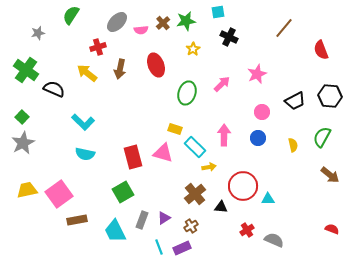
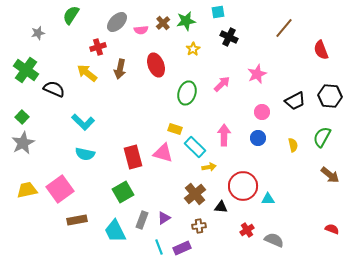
pink square at (59, 194): moved 1 px right, 5 px up
brown cross at (191, 226): moved 8 px right; rotated 24 degrees clockwise
